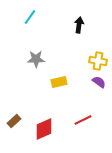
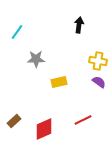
cyan line: moved 13 px left, 15 px down
